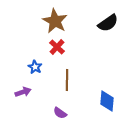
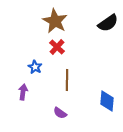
purple arrow: rotated 63 degrees counterclockwise
